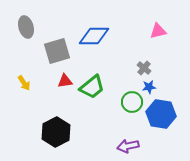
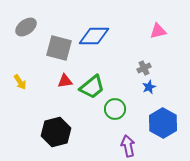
gray ellipse: rotated 70 degrees clockwise
gray square: moved 2 px right, 3 px up; rotated 32 degrees clockwise
gray cross: rotated 24 degrees clockwise
yellow arrow: moved 4 px left, 1 px up
blue star: rotated 16 degrees counterclockwise
green circle: moved 17 px left, 7 px down
blue hexagon: moved 2 px right, 9 px down; rotated 20 degrees clockwise
black hexagon: rotated 12 degrees clockwise
purple arrow: rotated 90 degrees clockwise
